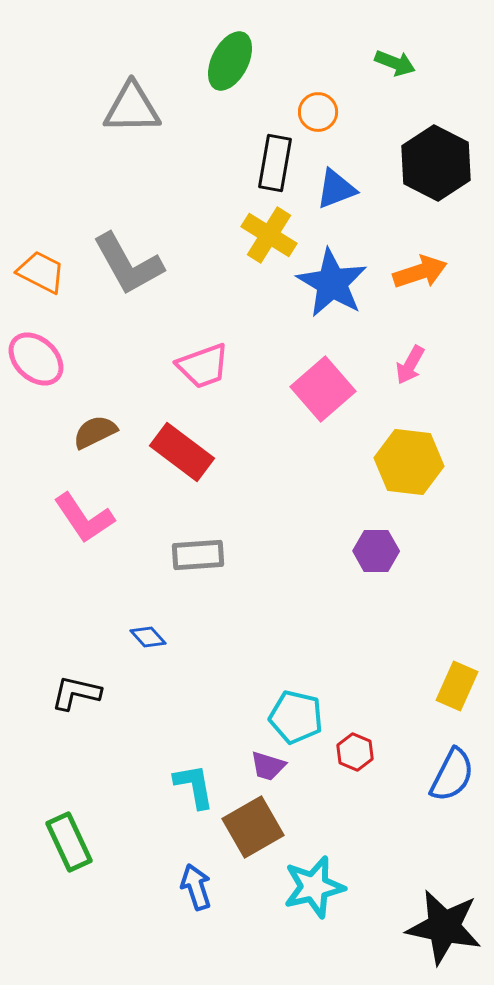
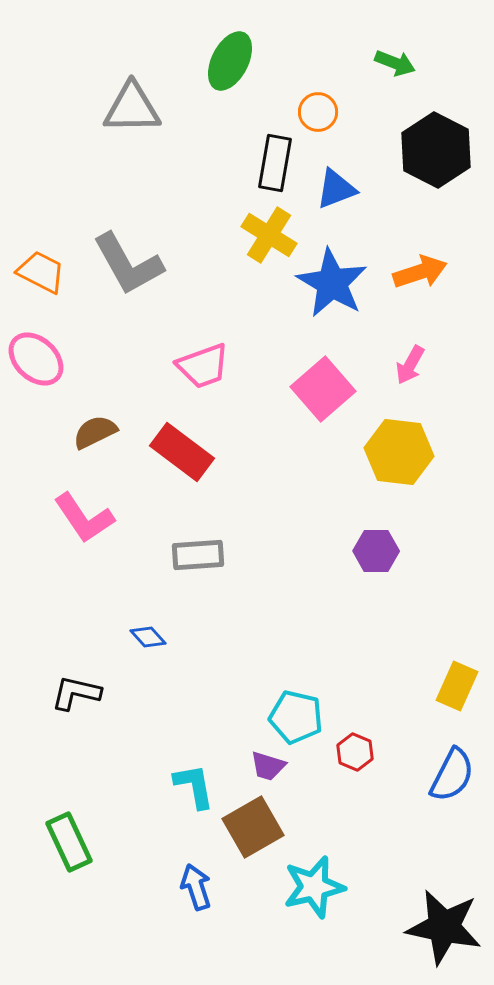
black hexagon: moved 13 px up
yellow hexagon: moved 10 px left, 10 px up
